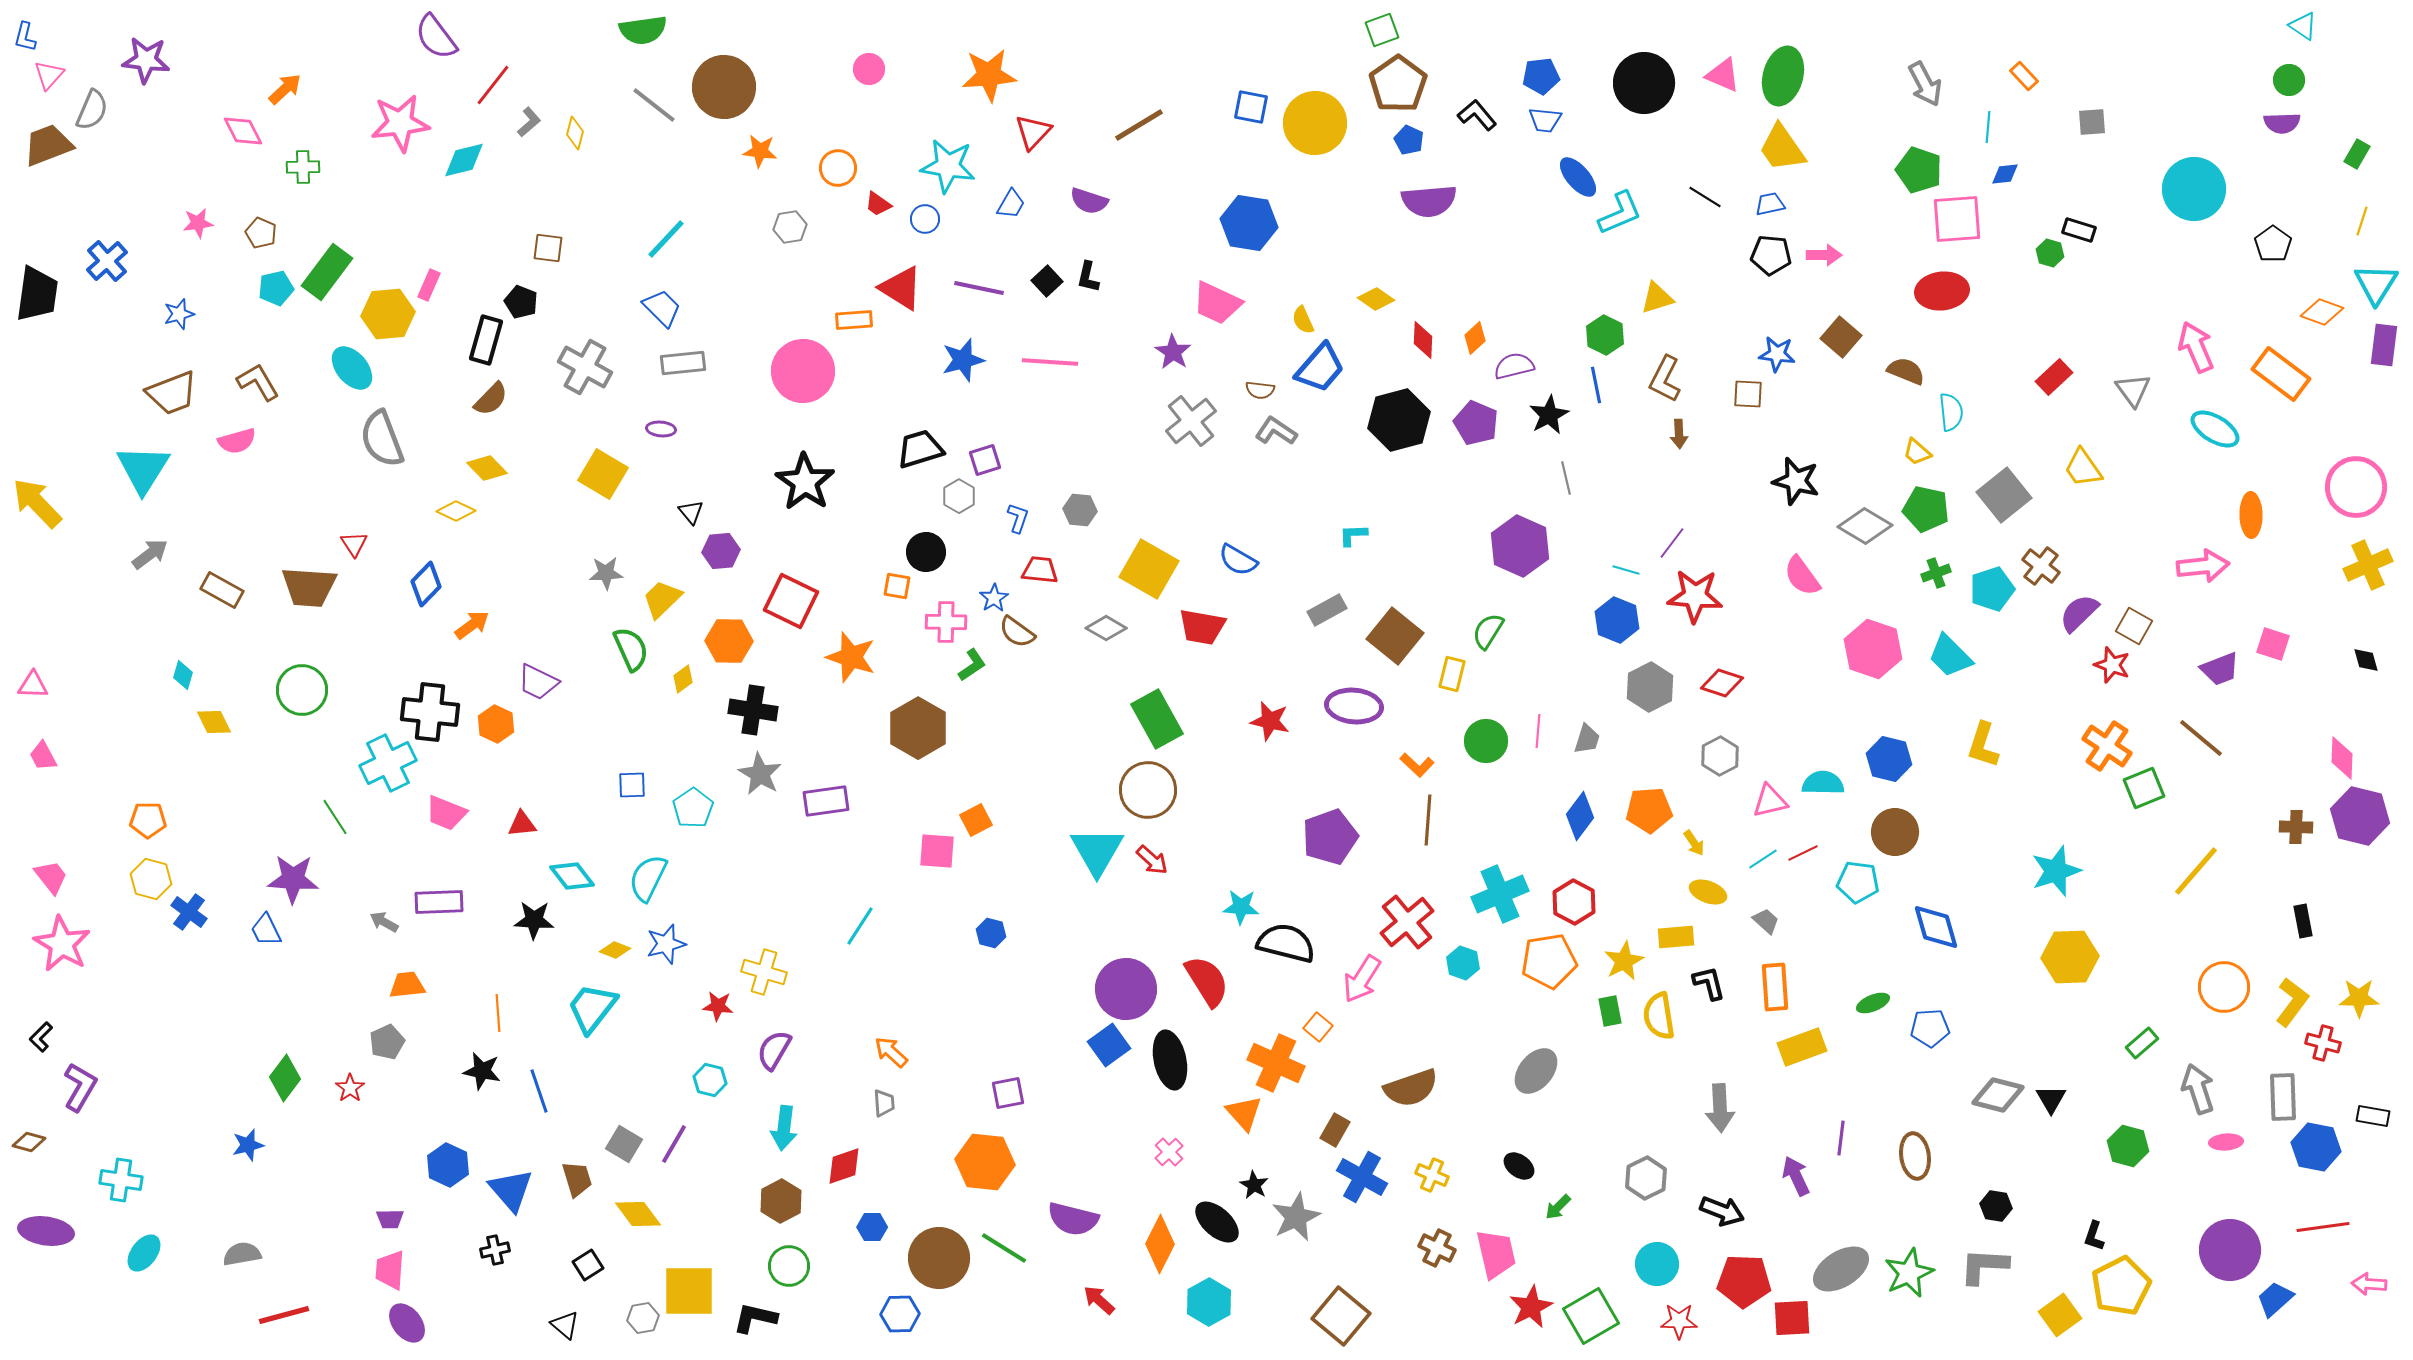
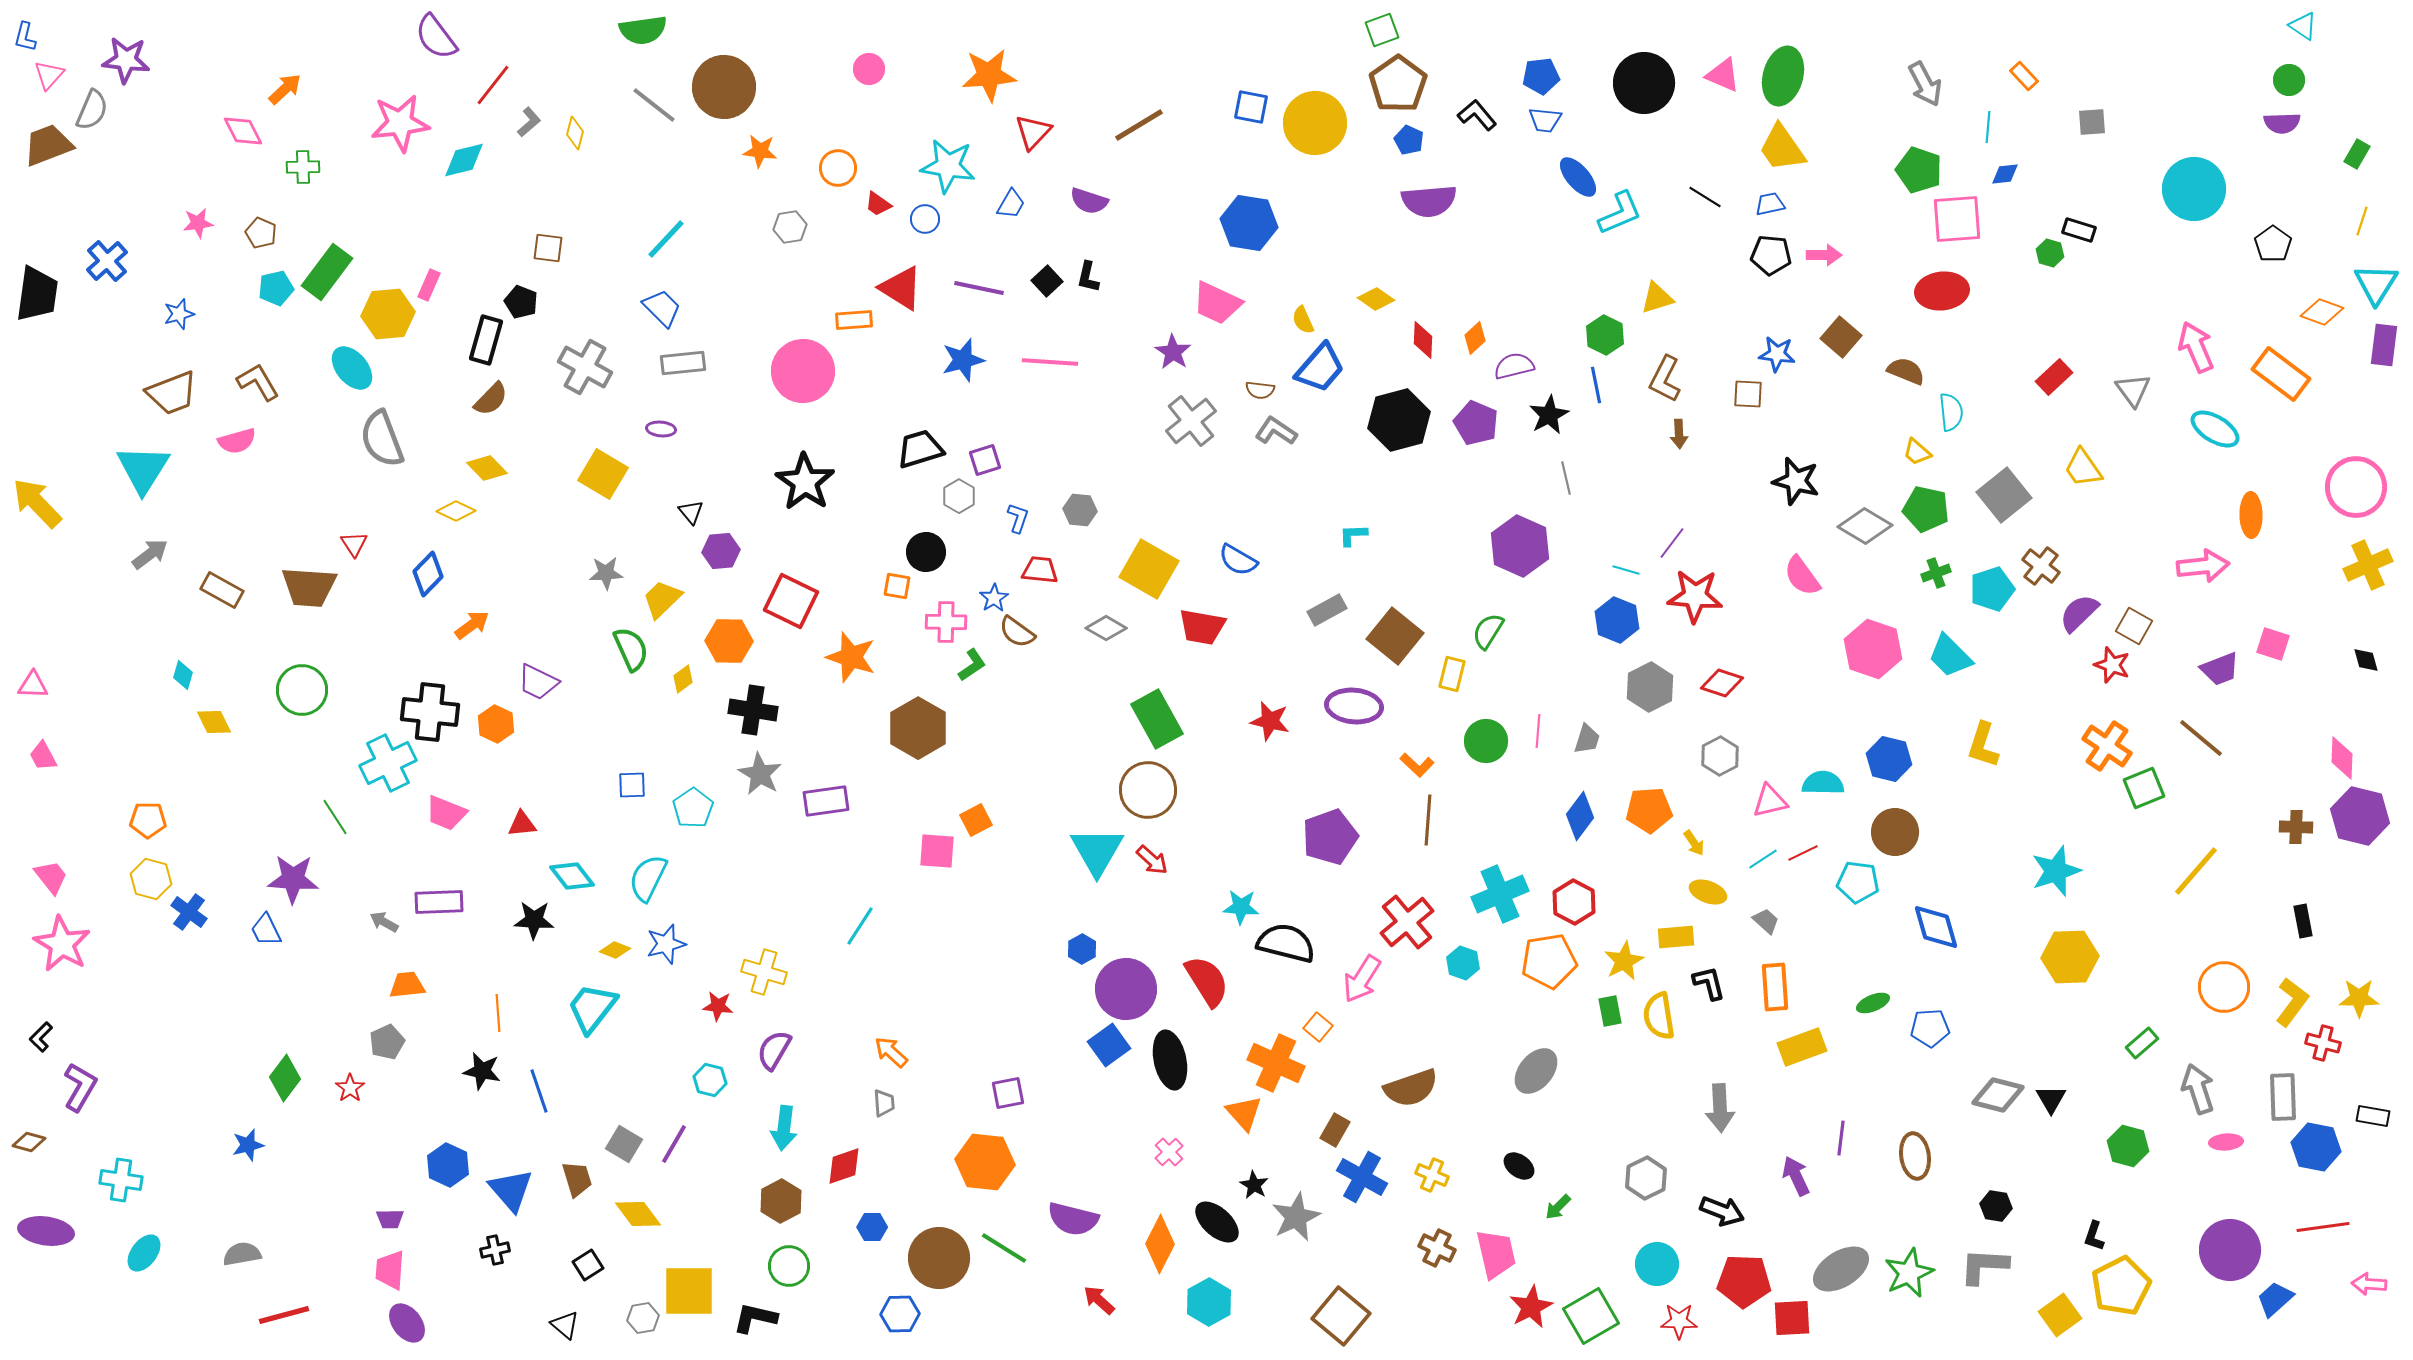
purple star at (146, 60): moved 20 px left
blue diamond at (426, 584): moved 2 px right, 10 px up
blue hexagon at (991, 933): moved 91 px right, 16 px down; rotated 16 degrees clockwise
